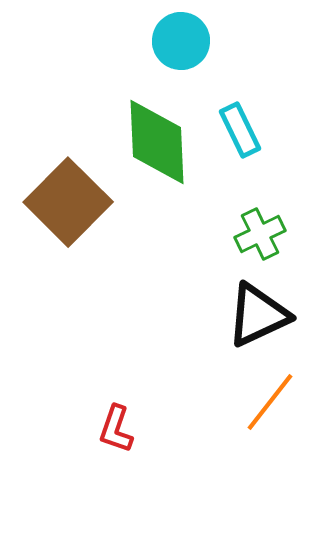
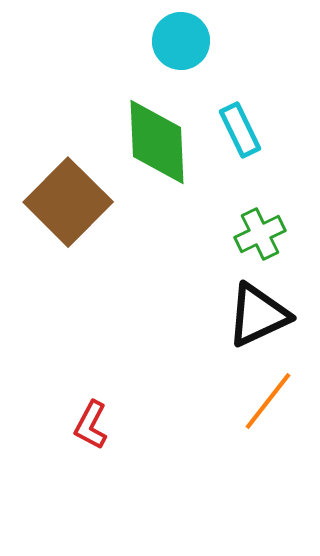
orange line: moved 2 px left, 1 px up
red L-shape: moved 25 px left, 4 px up; rotated 9 degrees clockwise
